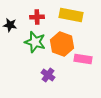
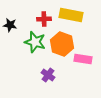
red cross: moved 7 px right, 2 px down
